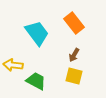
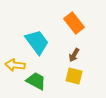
cyan trapezoid: moved 9 px down
yellow arrow: moved 2 px right
